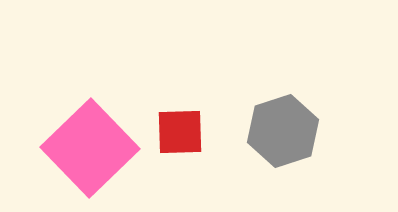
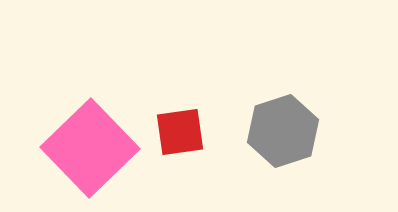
red square: rotated 6 degrees counterclockwise
